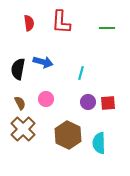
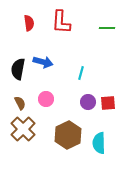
brown hexagon: rotated 8 degrees clockwise
